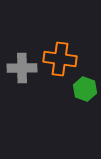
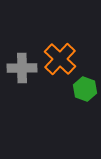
orange cross: rotated 36 degrees clockwise
